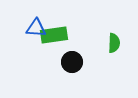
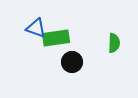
blue triangle: rotated 15 degrees clockwise
green rectangle: moved 2 px right, 3 px down
